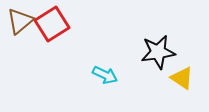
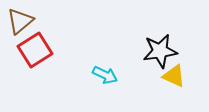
red square: moved 17 px left, 26 px down
black star: moved 2 px right, 1 px up
yellow triangle: moved 8 px left, 2 px up; rotated 10 degrees counterclockwise
